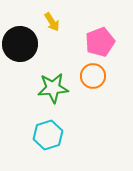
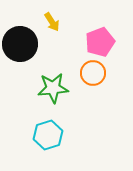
orange circle: moved 3 px up
